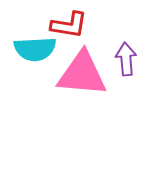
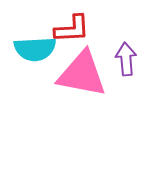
red L-shape: moved 3 px right, 4 px down; rotated 12 degrees counterclockwise
pink triangle: rotated 6 degrees clockwise
